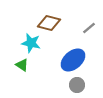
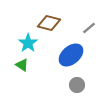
cyan star: moved 3 px left; rotated 24 degrees clockwise
blue ellipse: moved 2 px left, 5 px up
